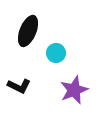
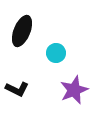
black ellipse: moved 6 px left
black L-shape: moved 2 px left, 3 px down
